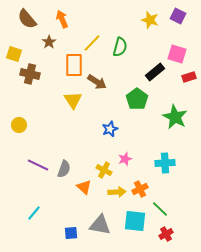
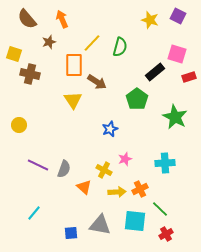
brown star: rotated 16 degrees clockwise
